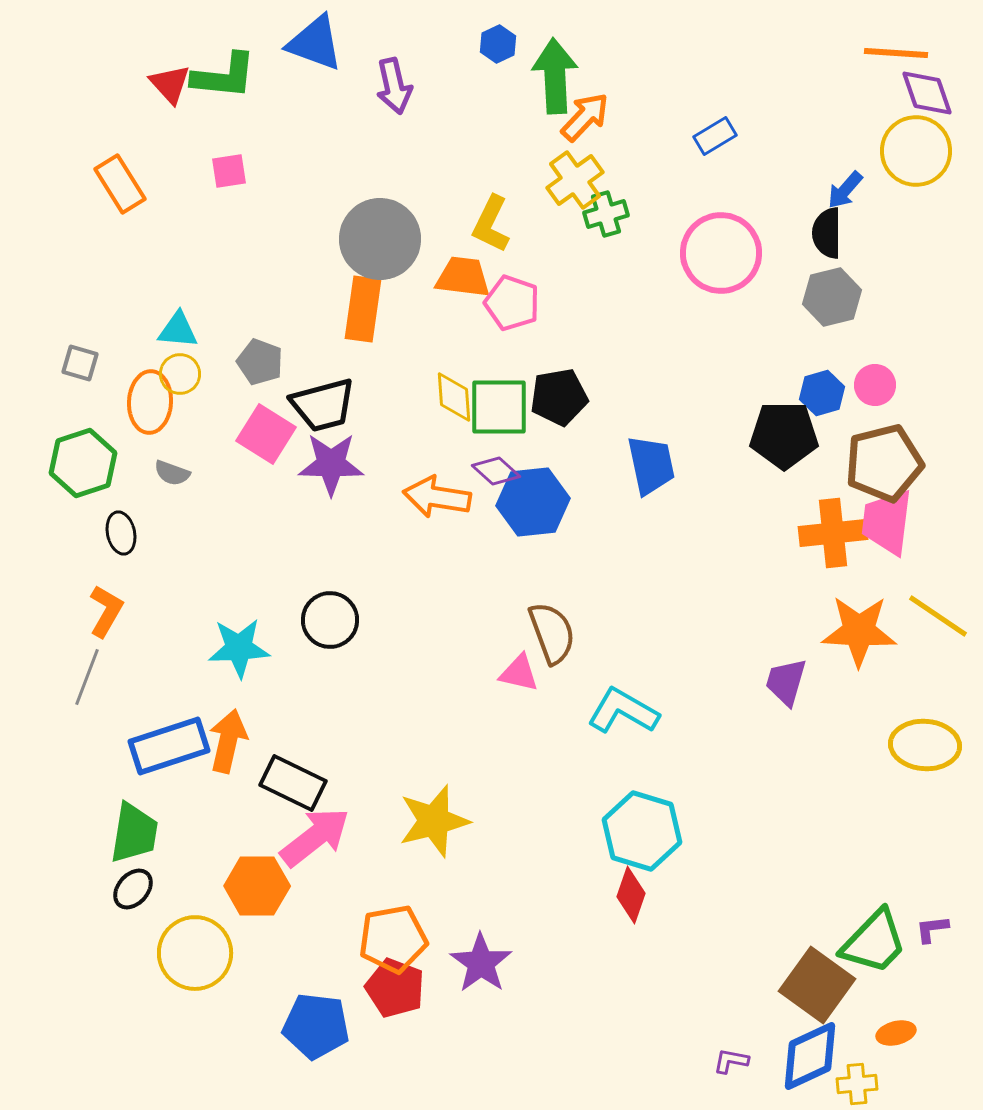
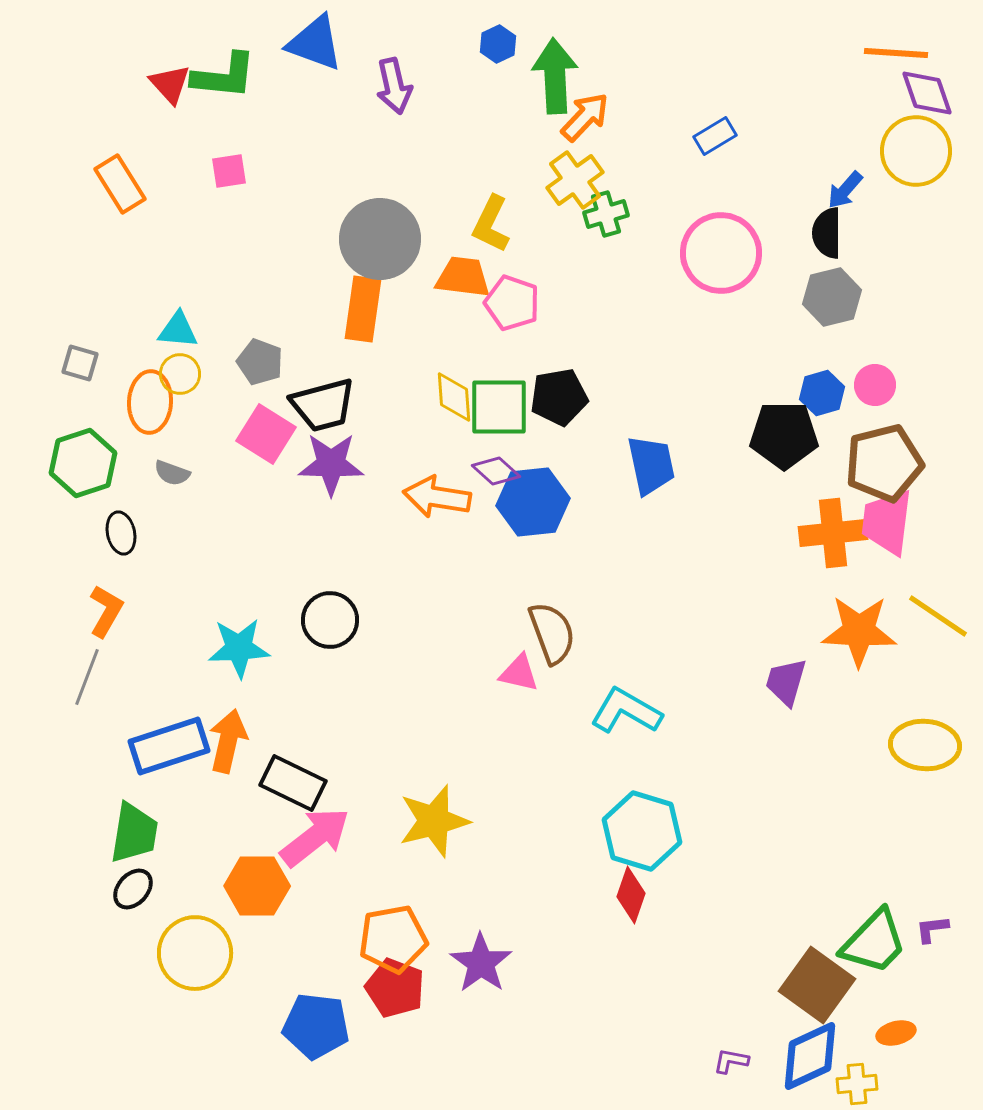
cyan L-shape at (623, 711): moved 3 px right
